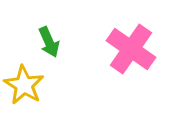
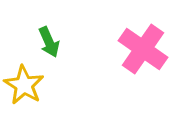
pink cross: moved 12 px right
